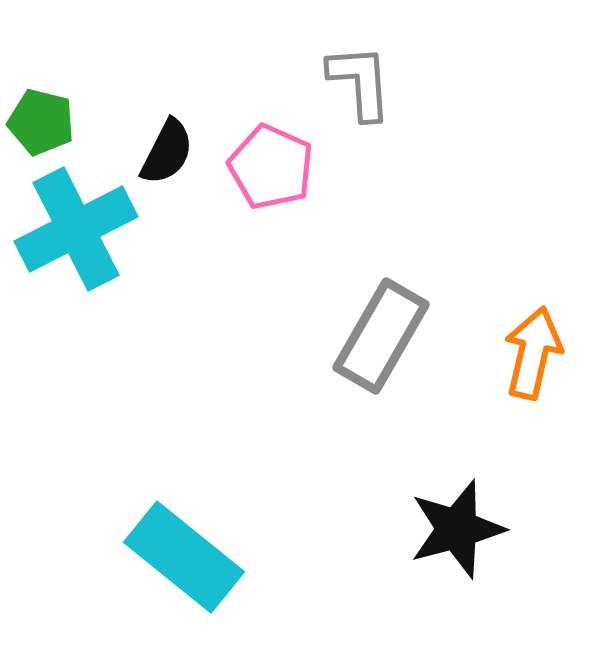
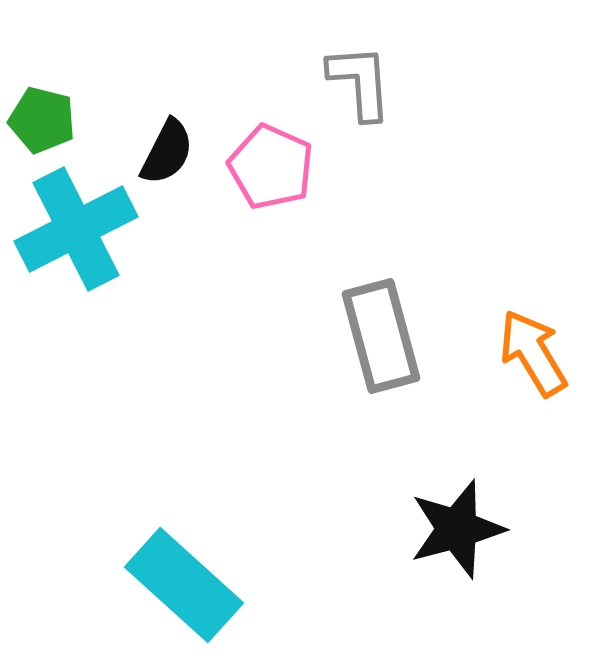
green pentagon: moved 1 px right, 2 px up
gray rectangle: rotated 45 degrees counterclockwise
orange arrow: rotated 44 degrees counterclockwise
cyan rectangle: moved 28 px down; rotated 3 degrees clockwise
